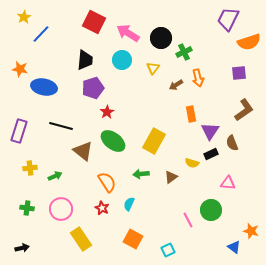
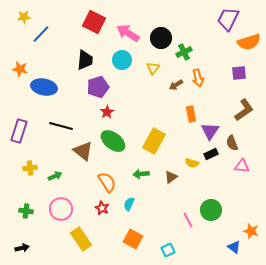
yellow star at (24, 17): rotated 24 degrees clockwise
purple pentagon at (93, 88): moved 5 px right, 1 px up
pink triangle at (228, 183): moved 14 px right, 17 px up
green cross at (27, 208): moved 1 px left, 3 px down
